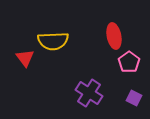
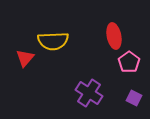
red triangle: rotated 18 degrees clockwise
